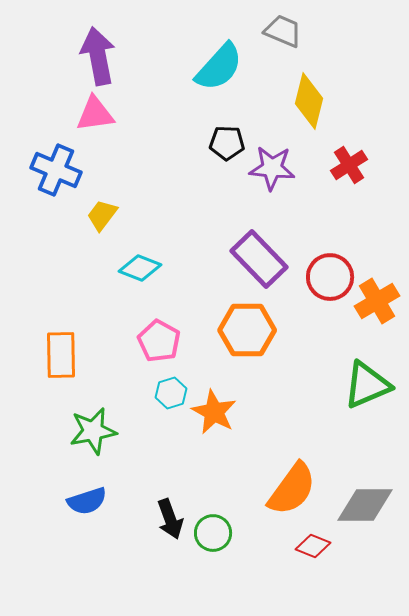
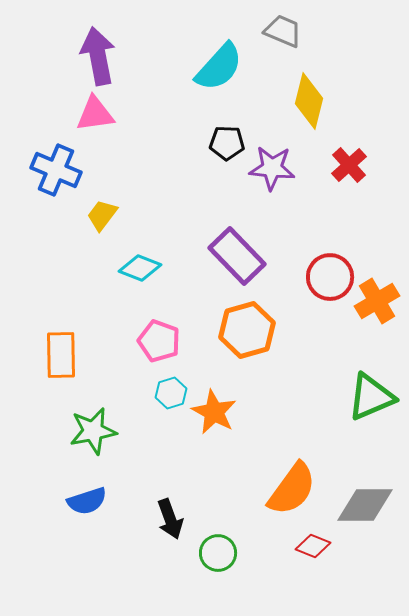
red cross: rotated 9 degrees counterclockwise
purple rectangle: moved 22 px left, 3 px up
orange hexagon: rotated 16 degrees counterclockwise
pink pentagon: rotated 9 degrees counterclockwise
green triangle: moved 4 px right, 12 px down
green circle: moved 5 px right, 20 px down
